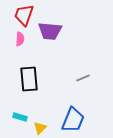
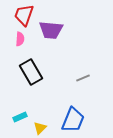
purple trapezoid: moved 1 px right, 1 px up
black rectangle: moved 2 px right, 7 px up; rotated 25 degrees counterclockwise
cyan rectangle: rotated 40 degrees counterclockwise
